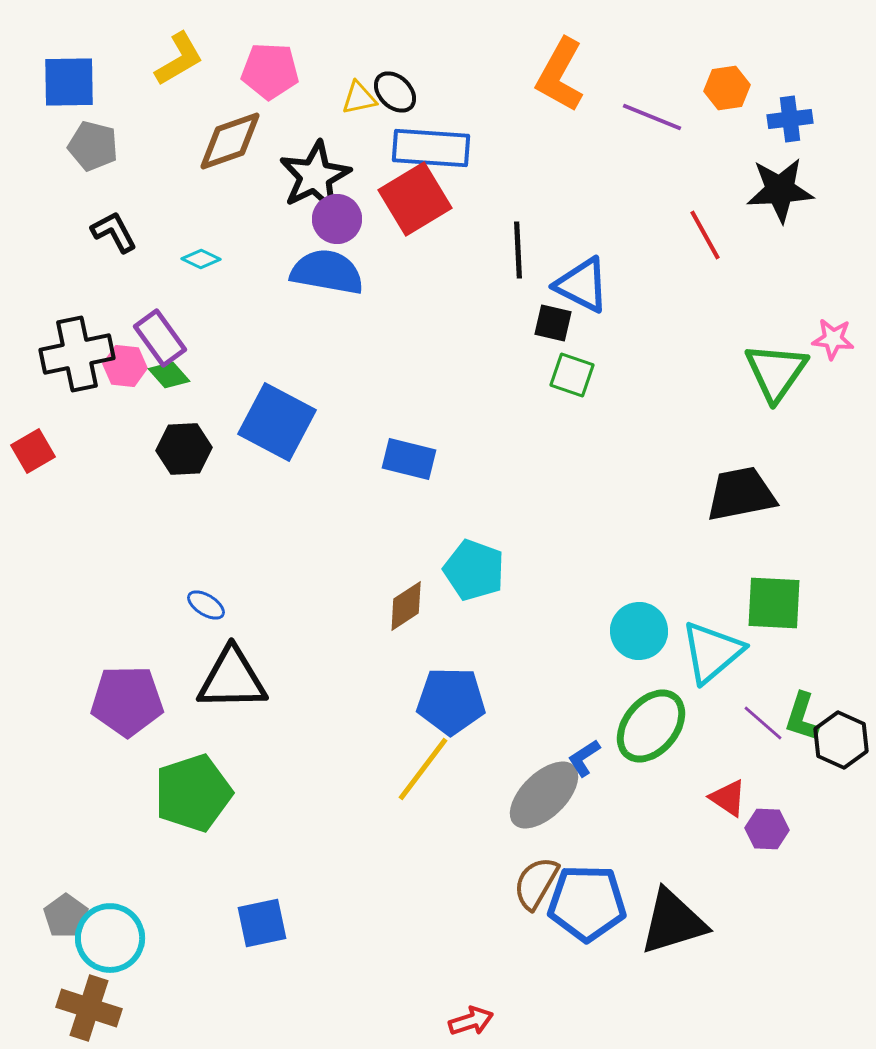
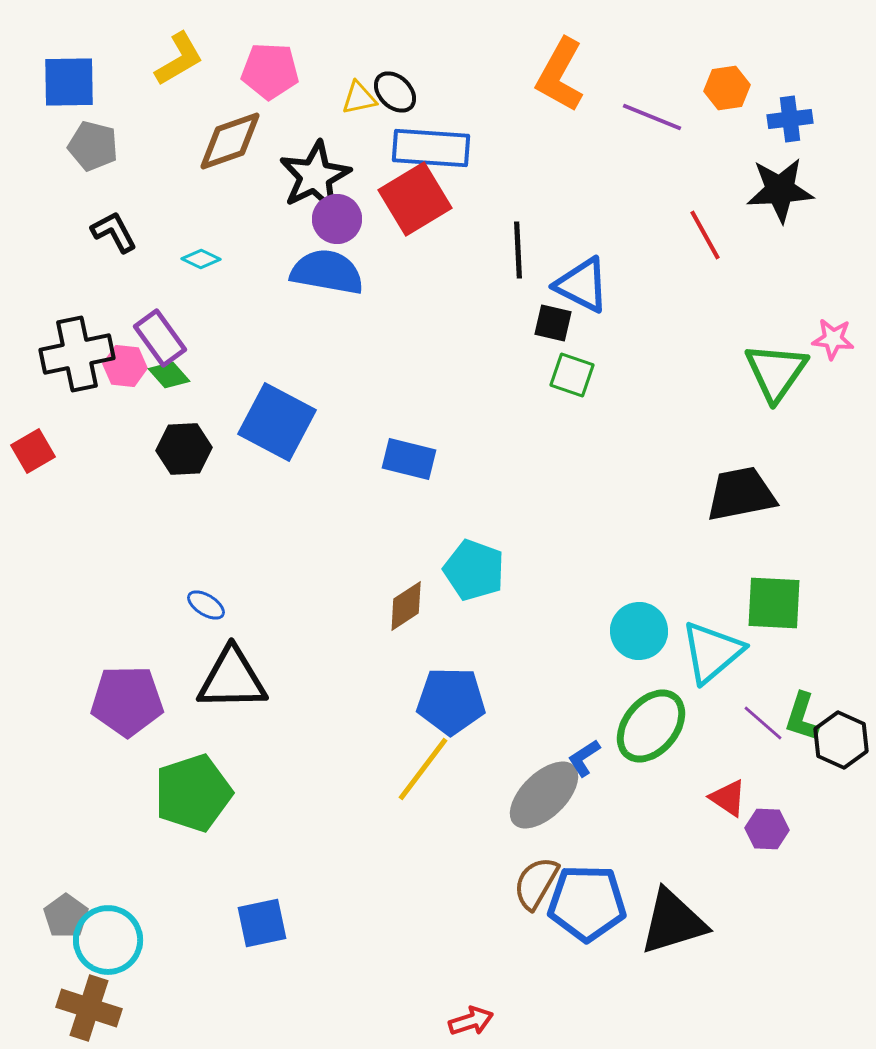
cyan circle at (110, 938): moved 2 px left, 2 px down
